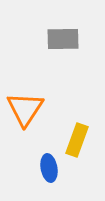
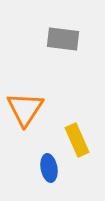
gray rectangle: rotated 8 degrees clockwise
yellow rectangle: rotated 44 degrees counterclockwise
